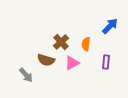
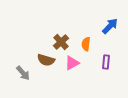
gray arrow: moved 3 px left, 2 px up
